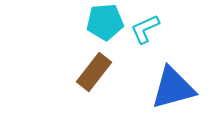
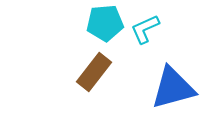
cyan pentagon: moved 1 px down
